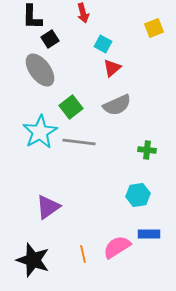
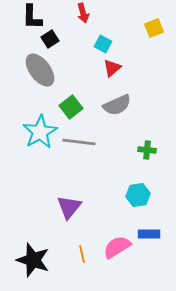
purple triangle: moved 21 px right; rotated 16 degrees counterclockwise
orange line: moved 1 px left
